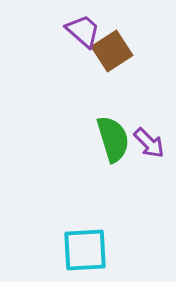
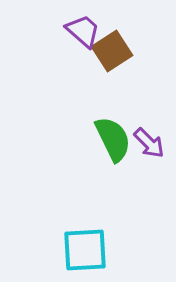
green semicircle: rotated 9 degrees counterclockwise
